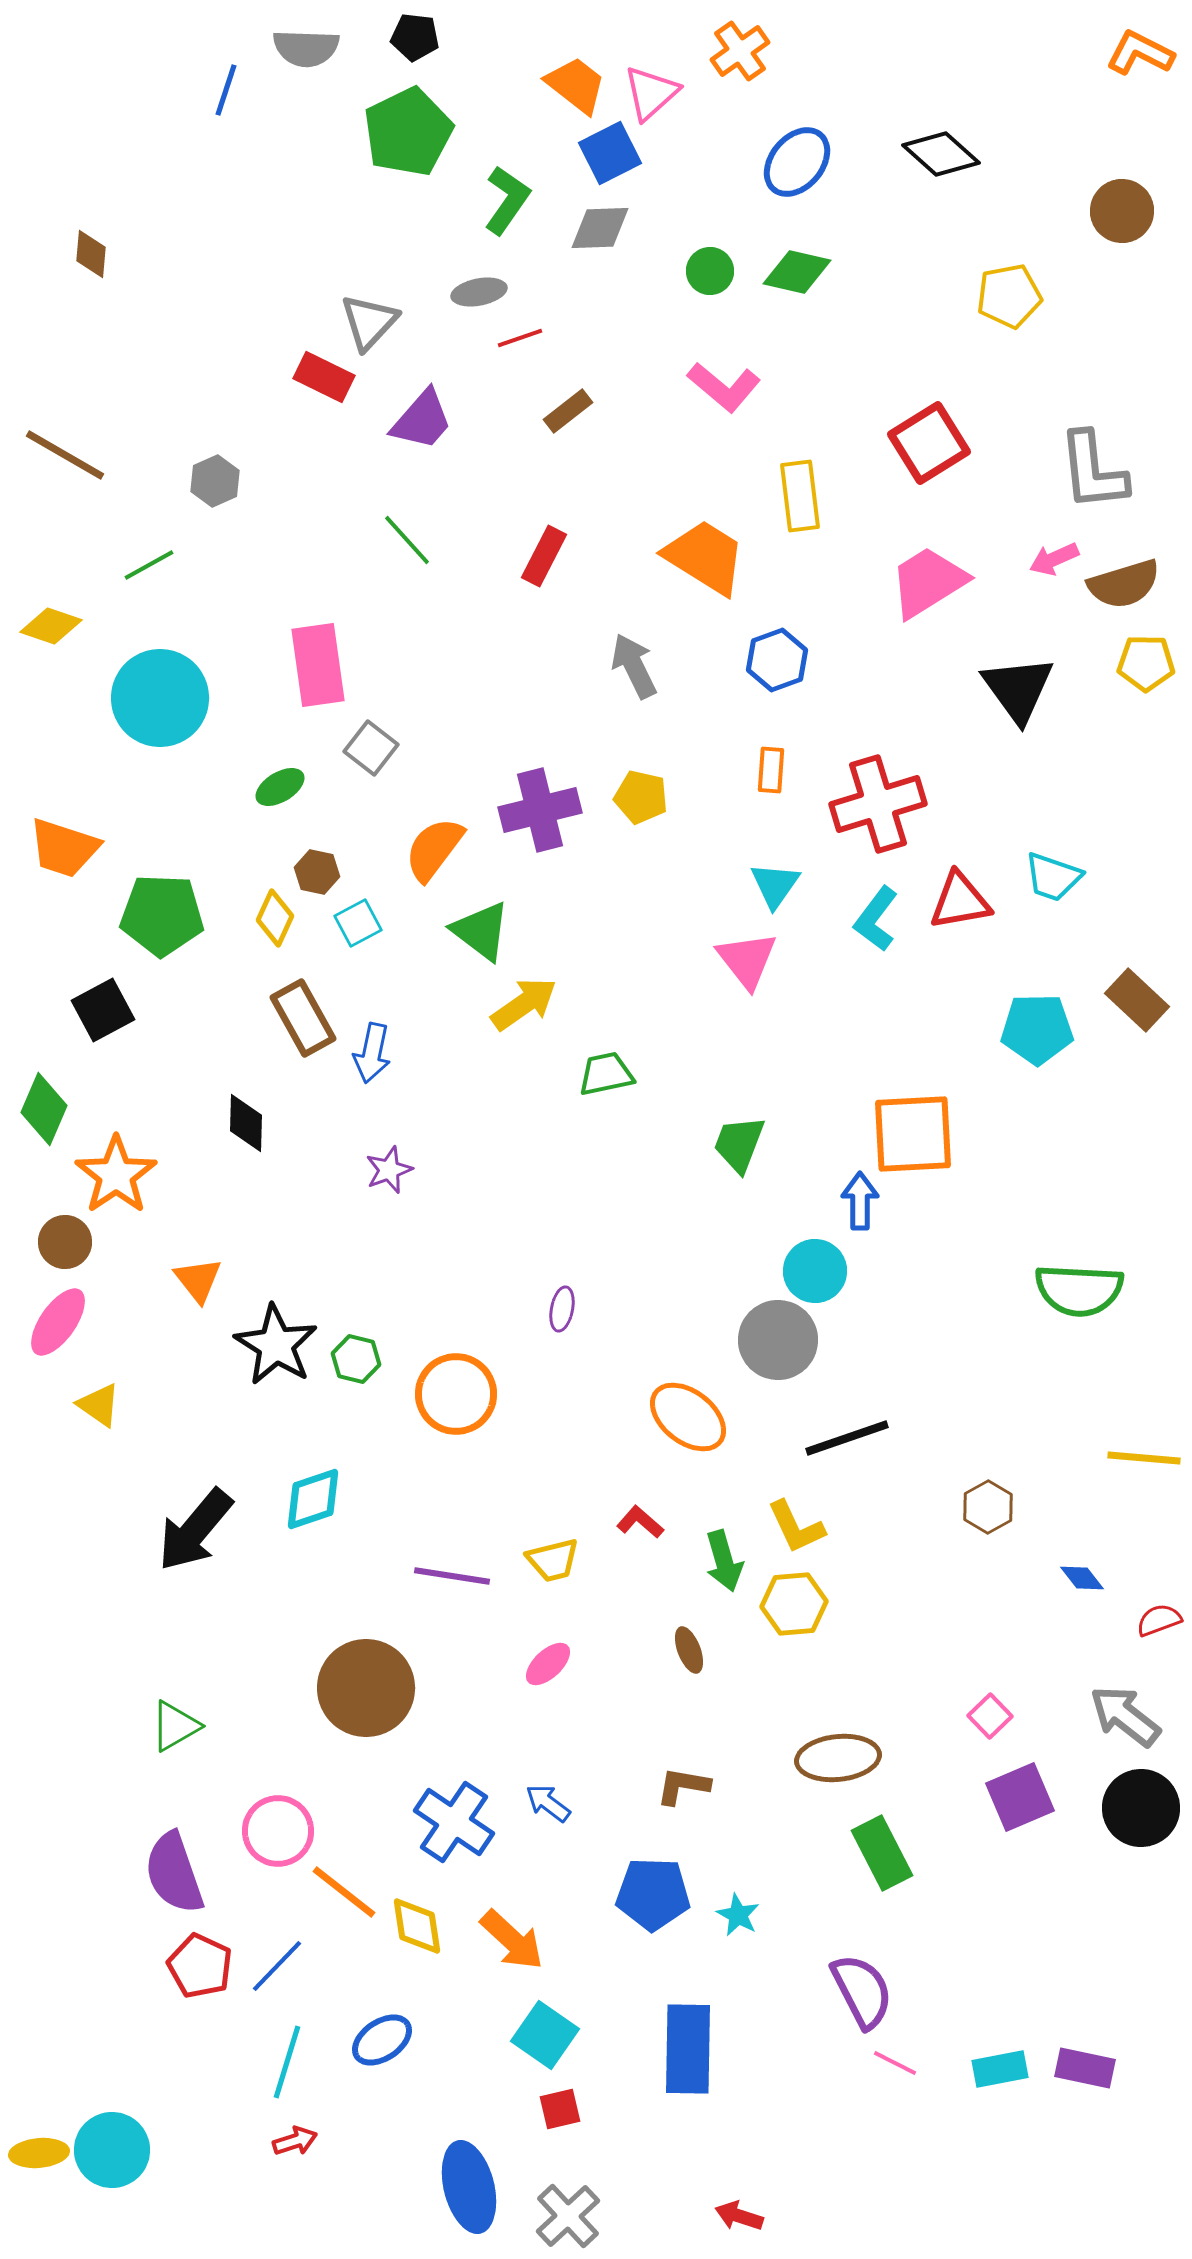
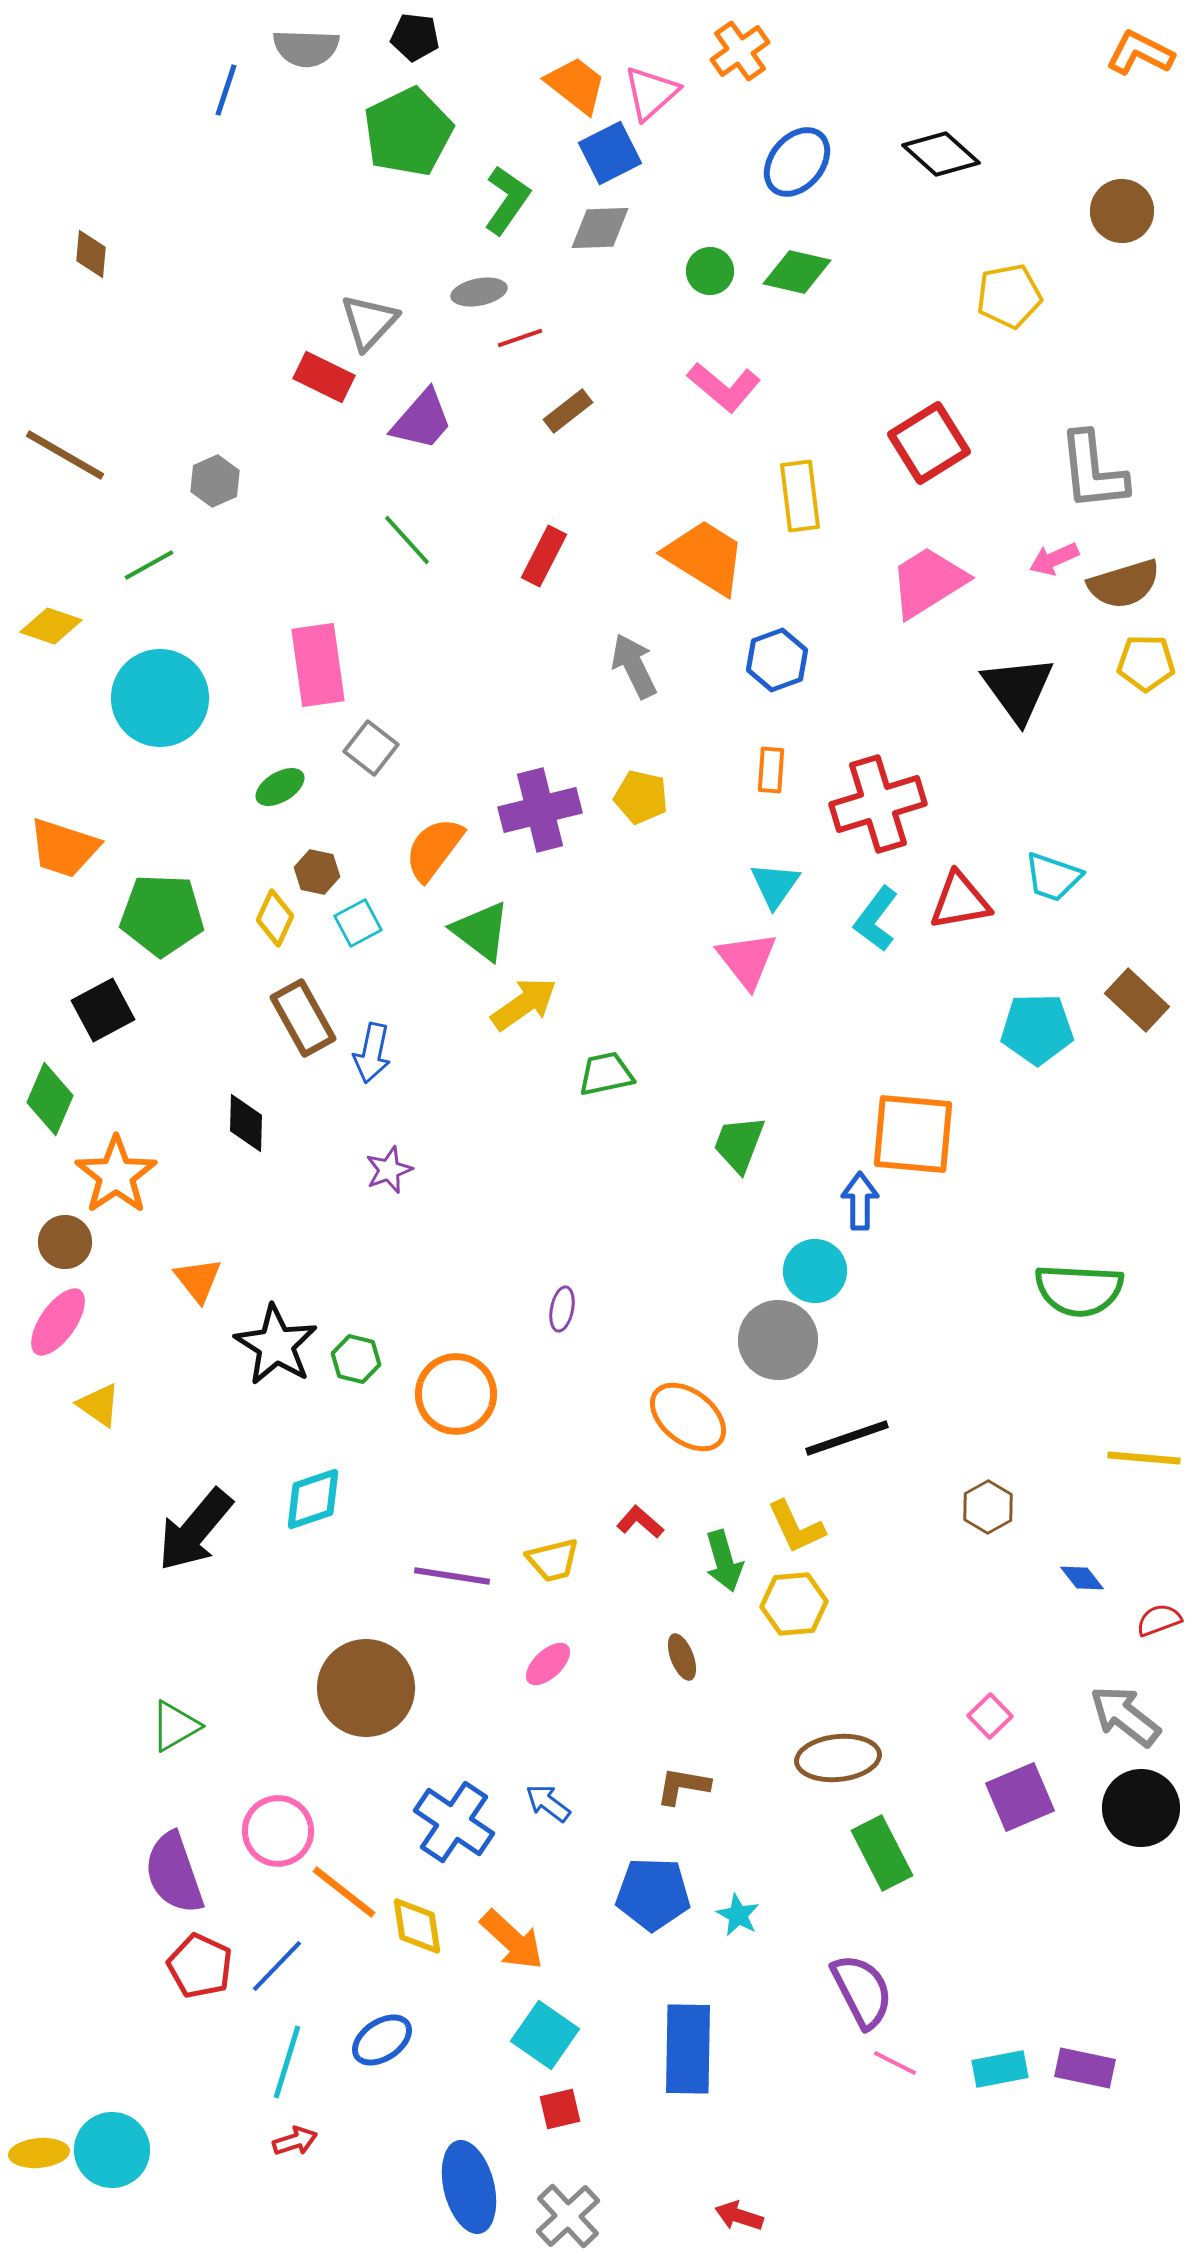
green diamond at (44, 1109): moved 6 px right, 10 px up
orange square at (913, 1134): rotated 8 degrees clockwise
brown ellipse at (689, 1650): moved 7 px left, 7 px down
